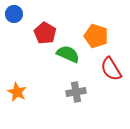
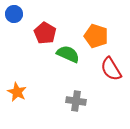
gray cross: moved 9 px down; rotated 18 degrees clockwise
